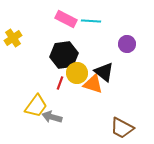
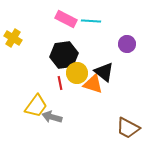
yellow cross: rotated 24 degrees counterclockwise
red line: rotated 32 degrees counterclockwise
brown trapezoid: moved 6 px right
